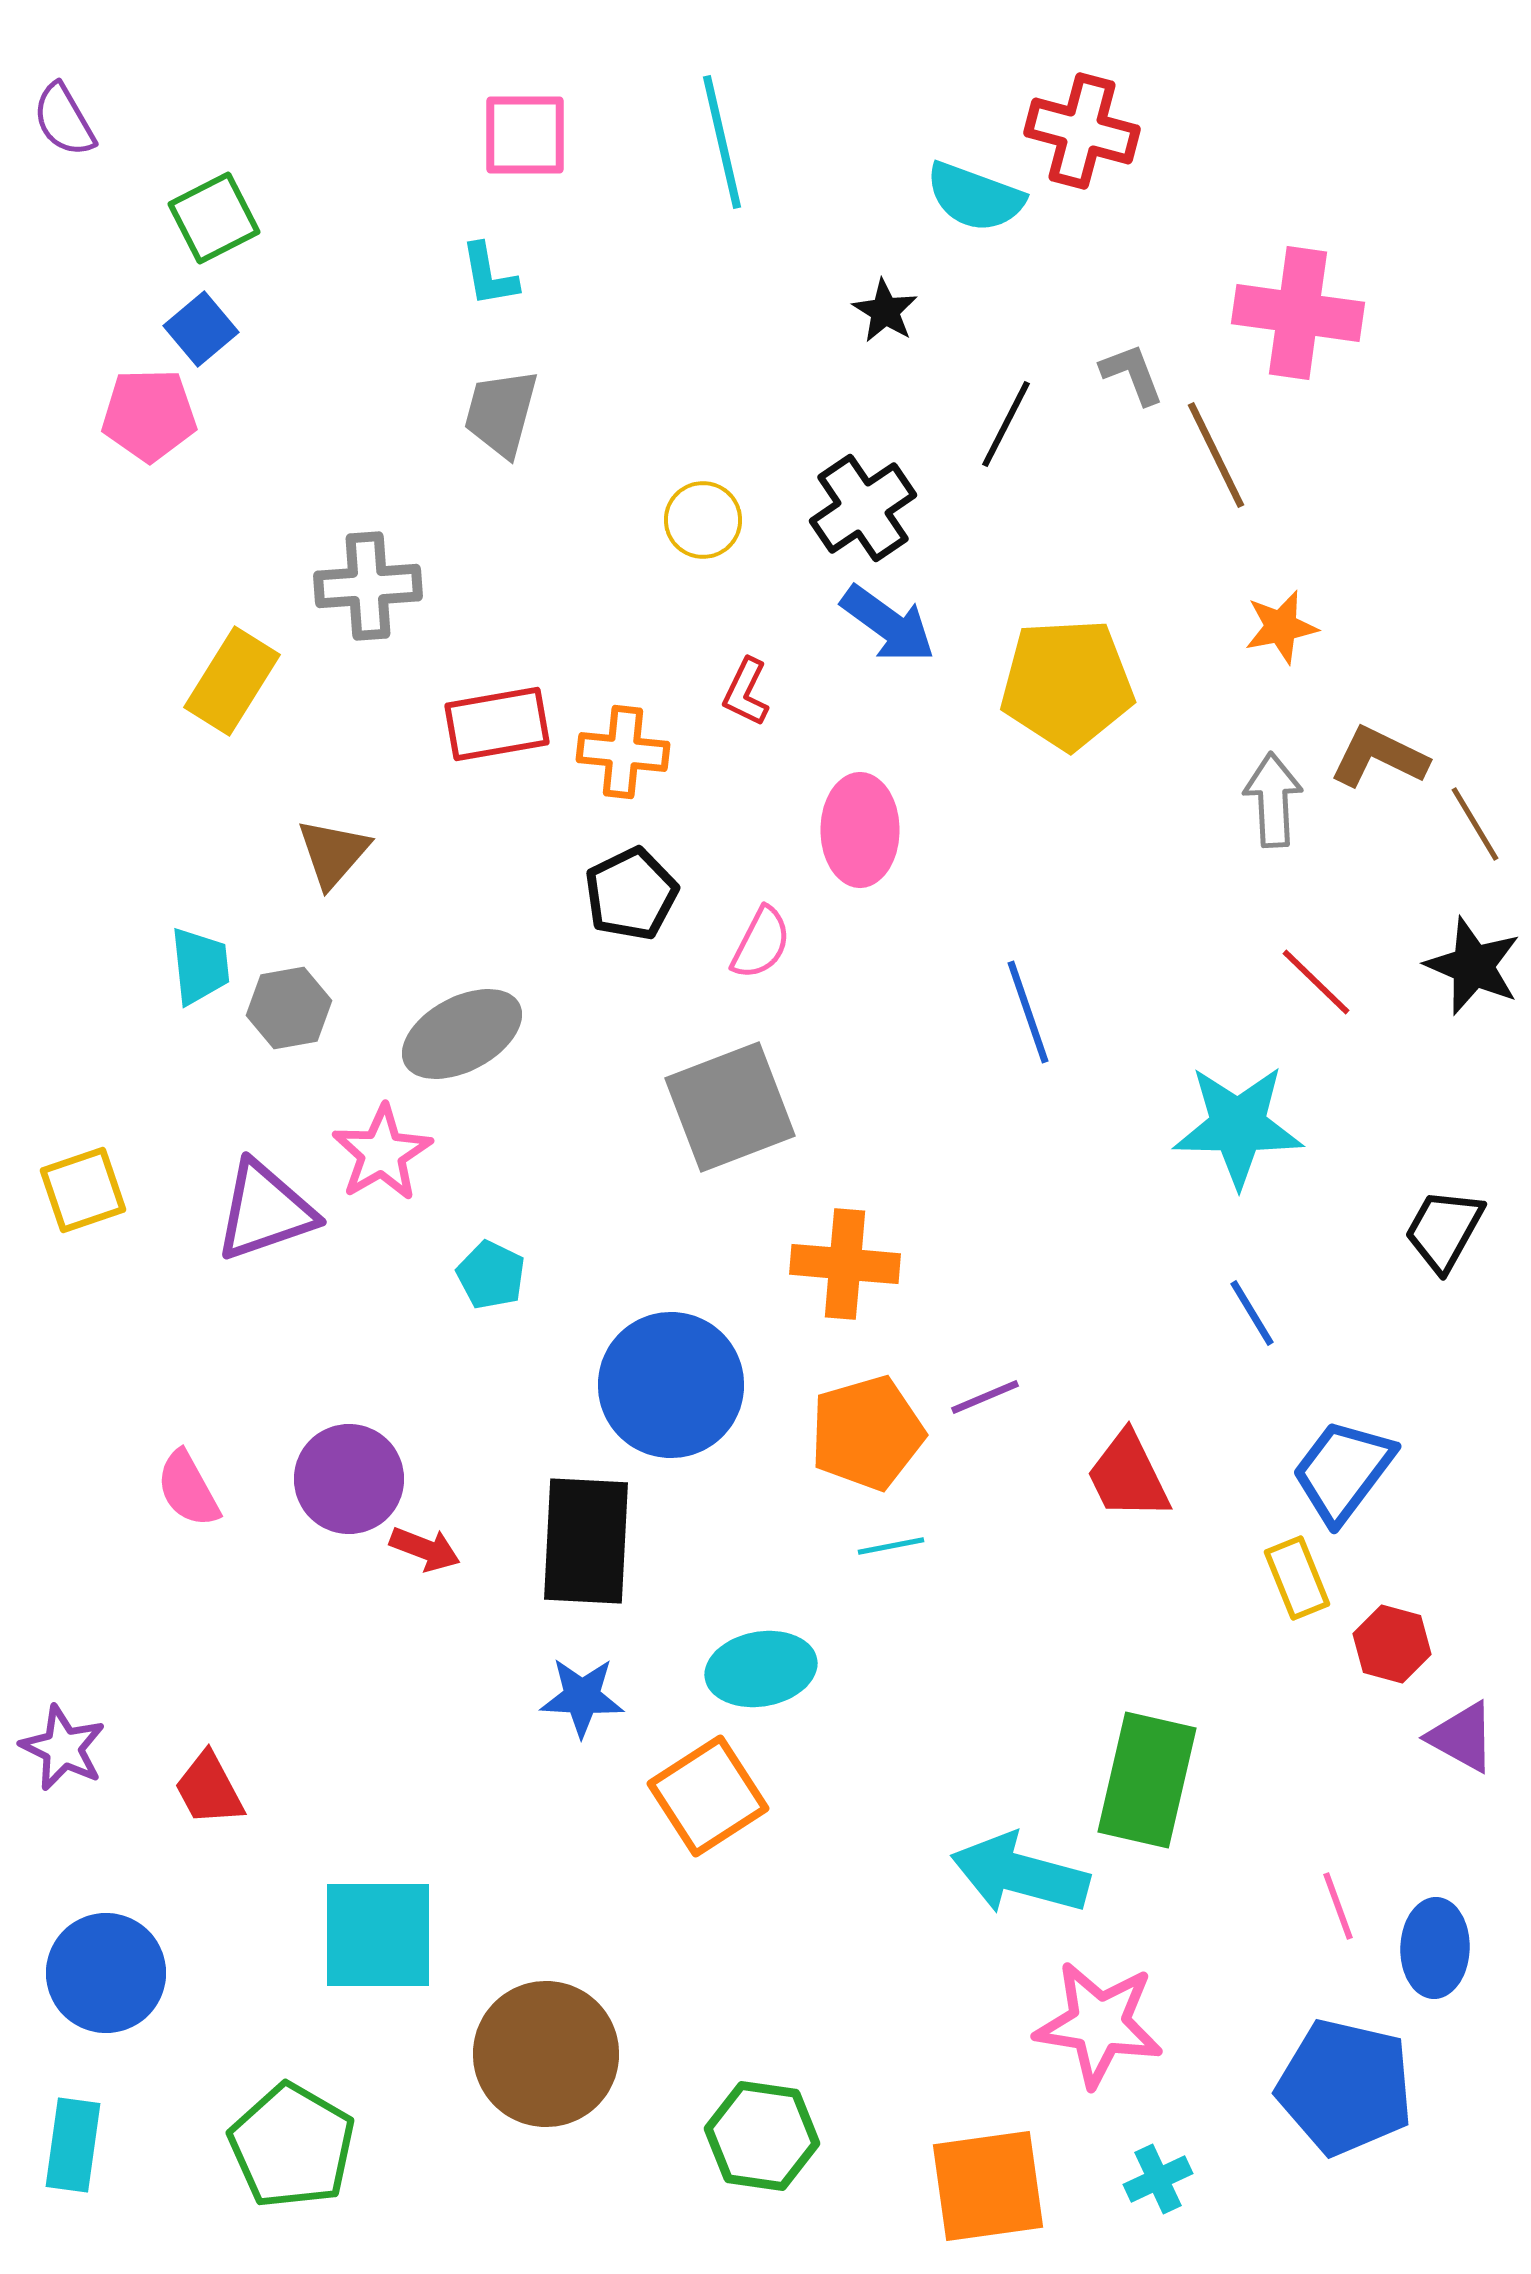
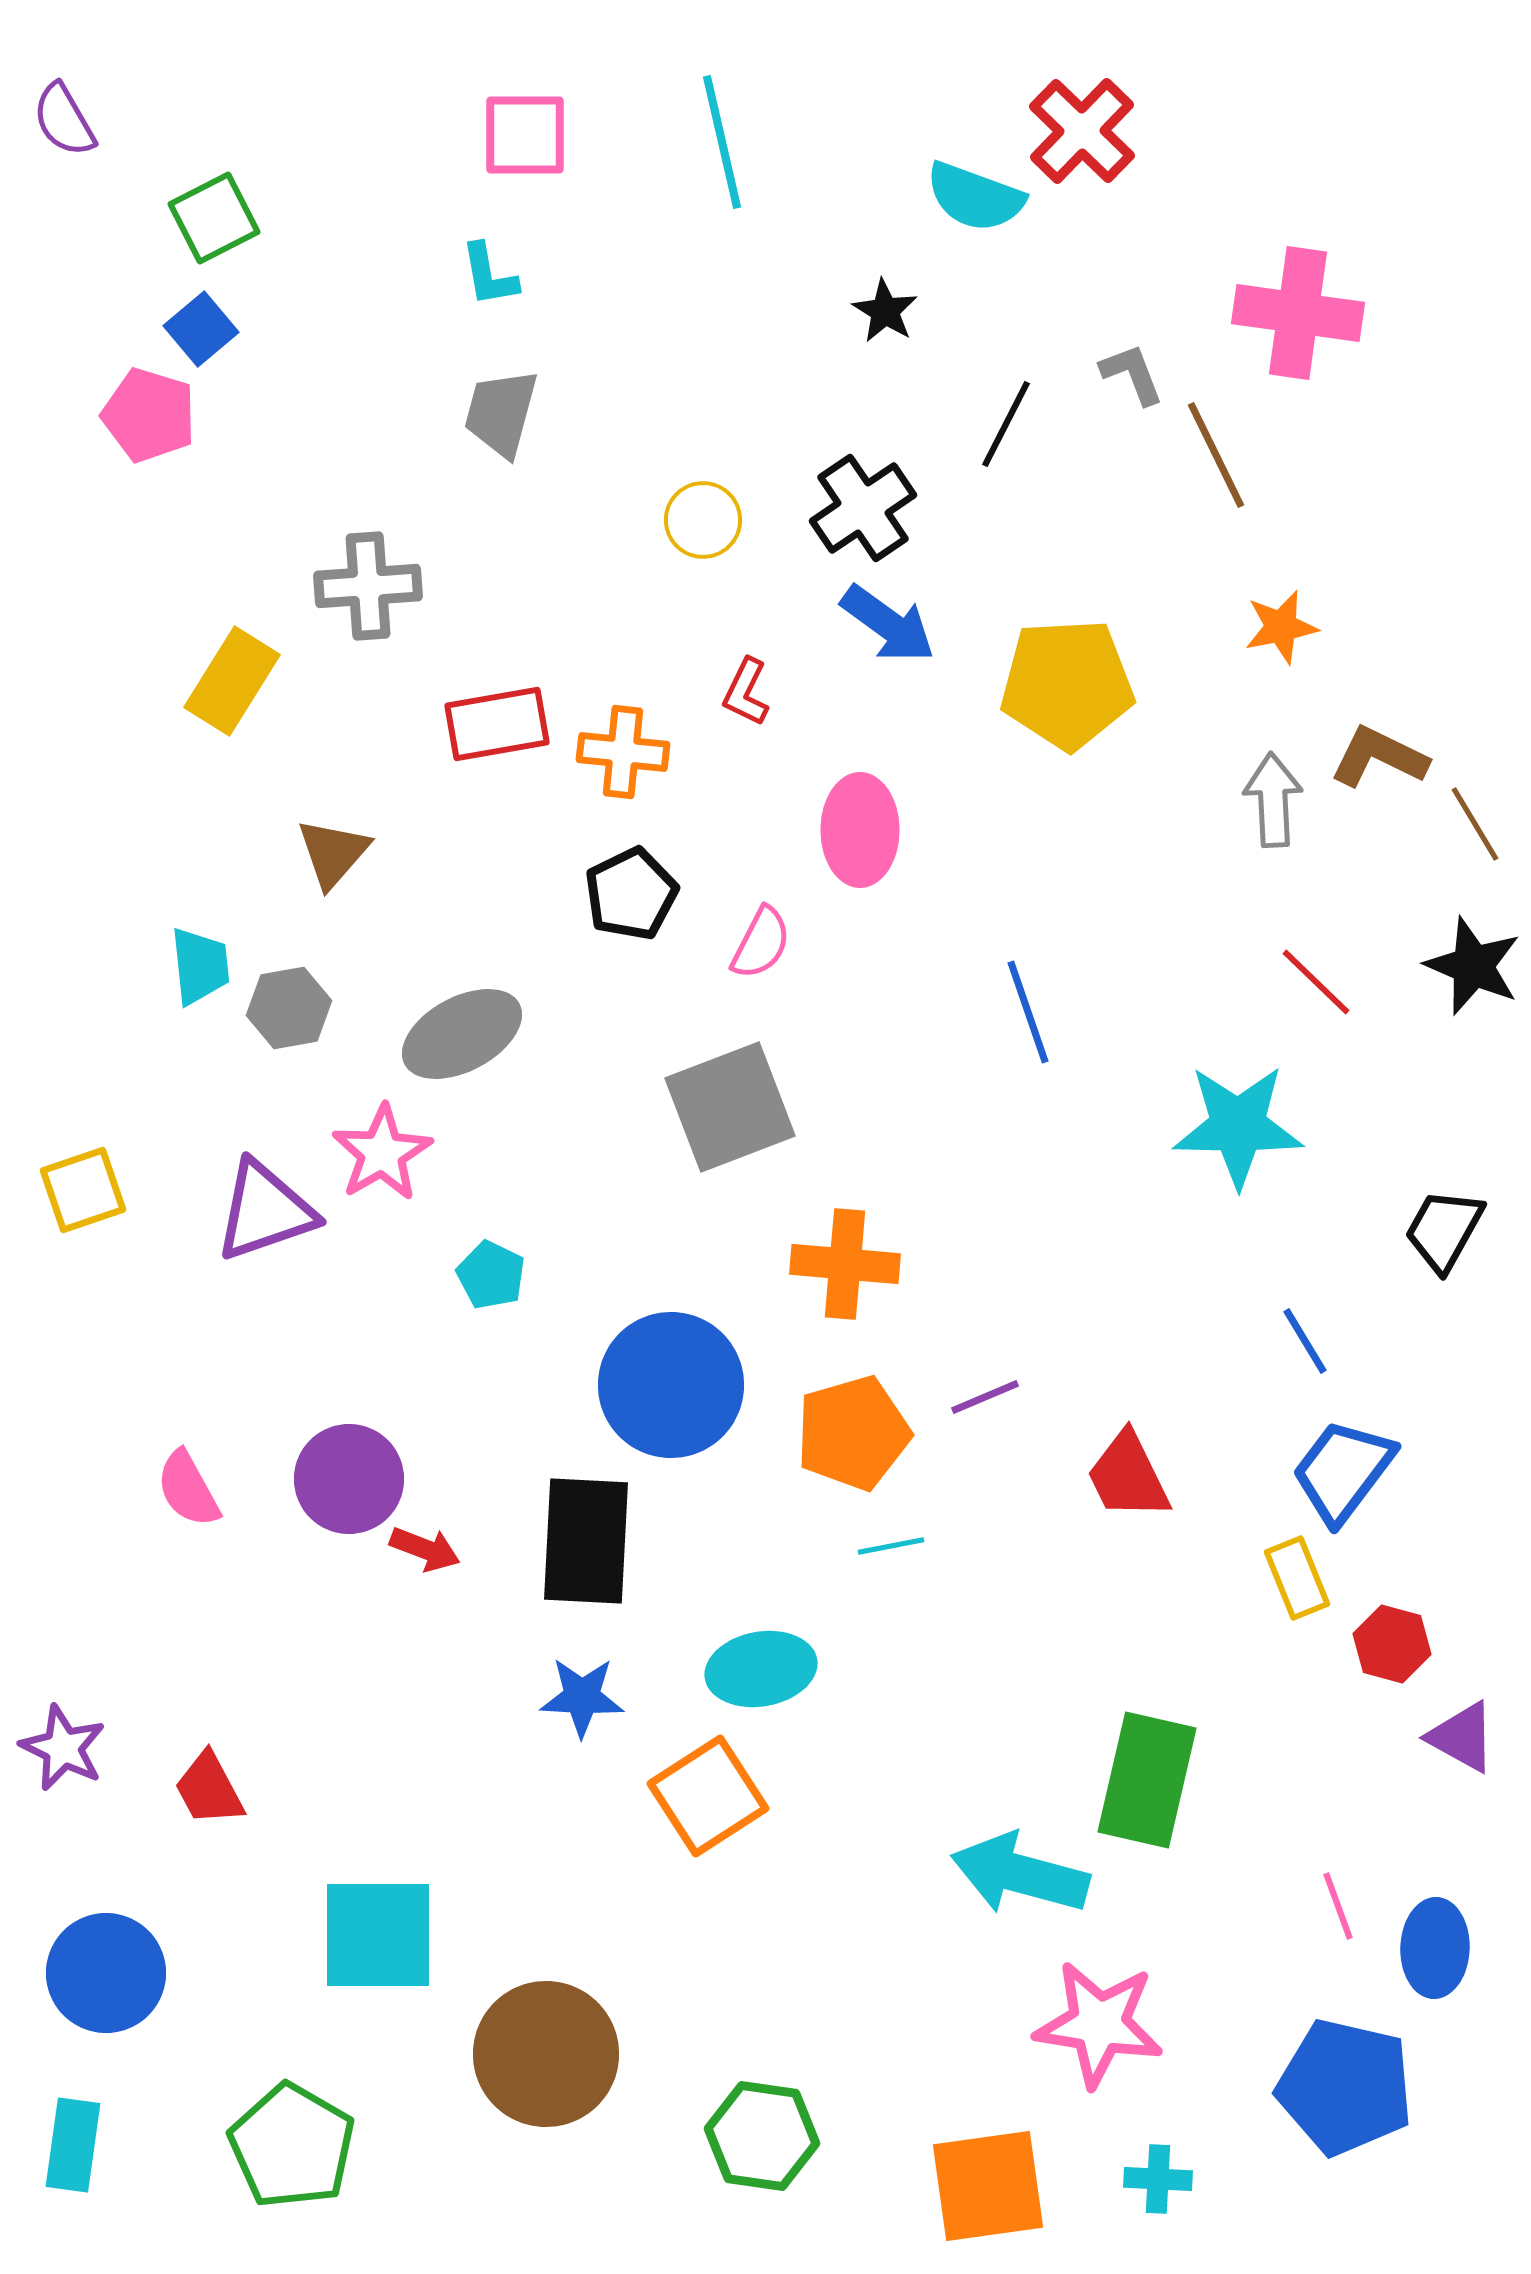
red cross at (1082, 131): rotated 29 degrees clockwise
pink pentagon at (149, 415): rotated 18 degrees clockwise
blue line at (1252, 1313): moved 53 px right, 28 px down
orange pentagon at (867, 1433): moved 14 px left
cyan cross at (1158, 2179): rotated 28 degrees clockwise
